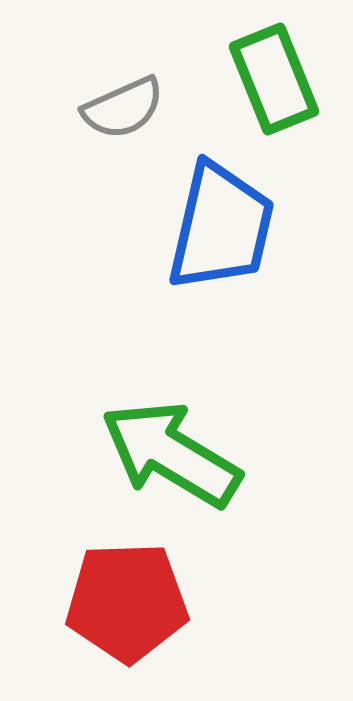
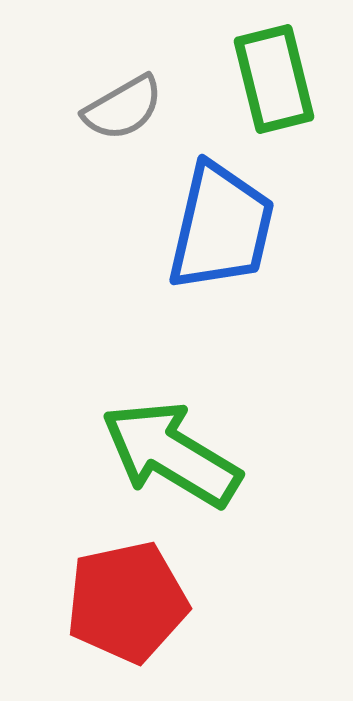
green rectangle: rotated 8 degrees clockwise
gray semicircle: rotated 6 degrees counterclockwise
red pentagon: rotated 10 degrees counterclockwise
